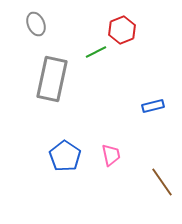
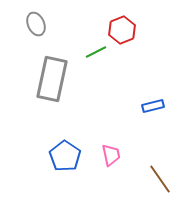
brown line: moved 2 px left, 3 px up
